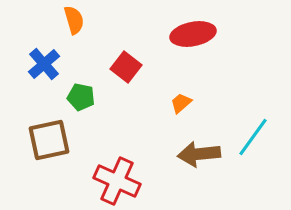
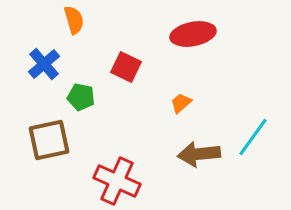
red square: rotated 12 degrees counterclockwise
